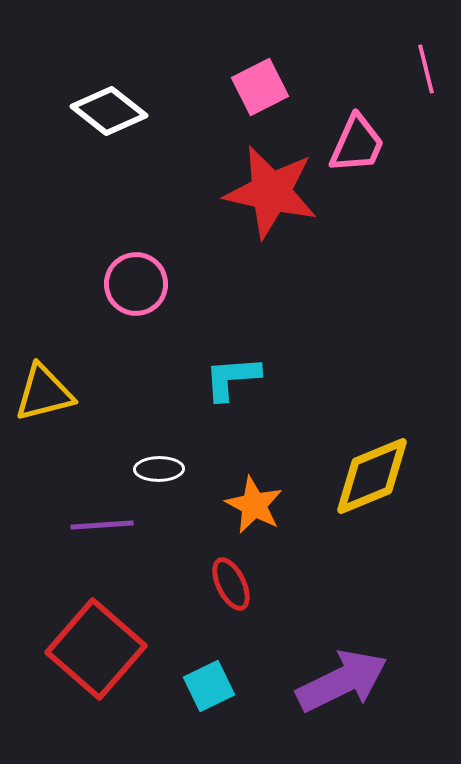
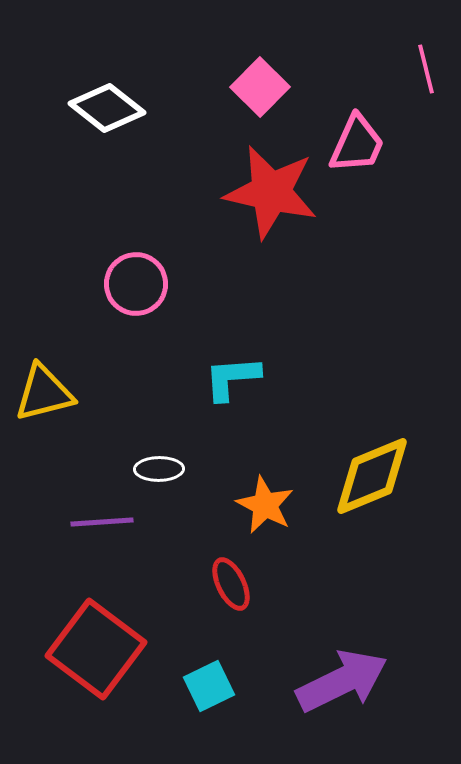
pink square: rotated 18 degrees counterclockwise
white diamond: moved 2 px left, 3 px up
orange star: moved 11 px right
purple line: moved 3 px up
red square: rotated 4 degrees counterclockwise
